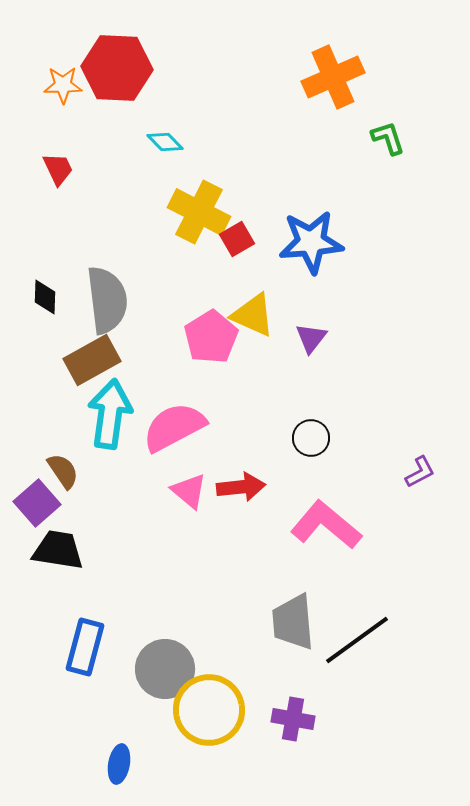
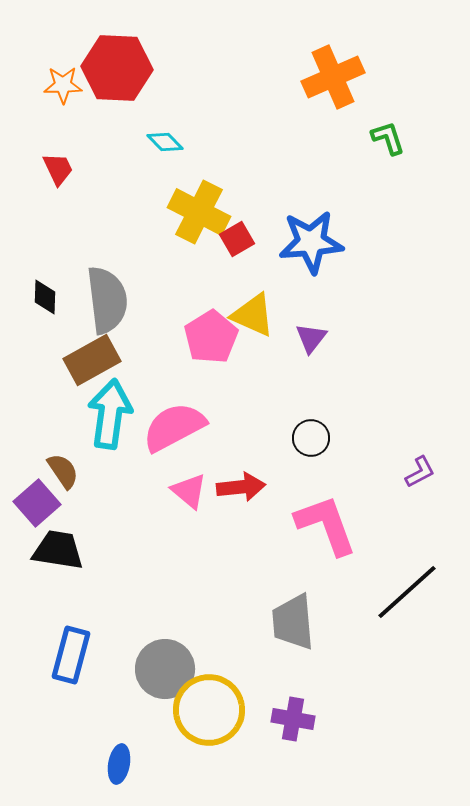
pink L-shape: rotated 30 degrees clockwise
black line: moved 50 px right, 48 px up; rotated 6 degrees counterclockwise
blue rectangle: moved 14 px left, 8 px down
